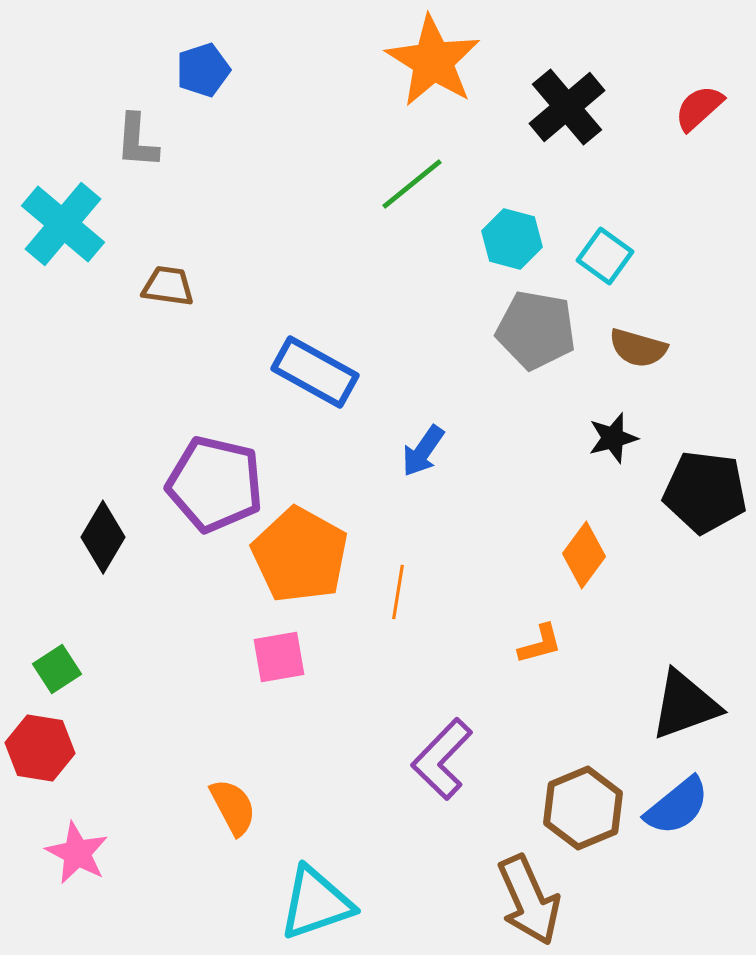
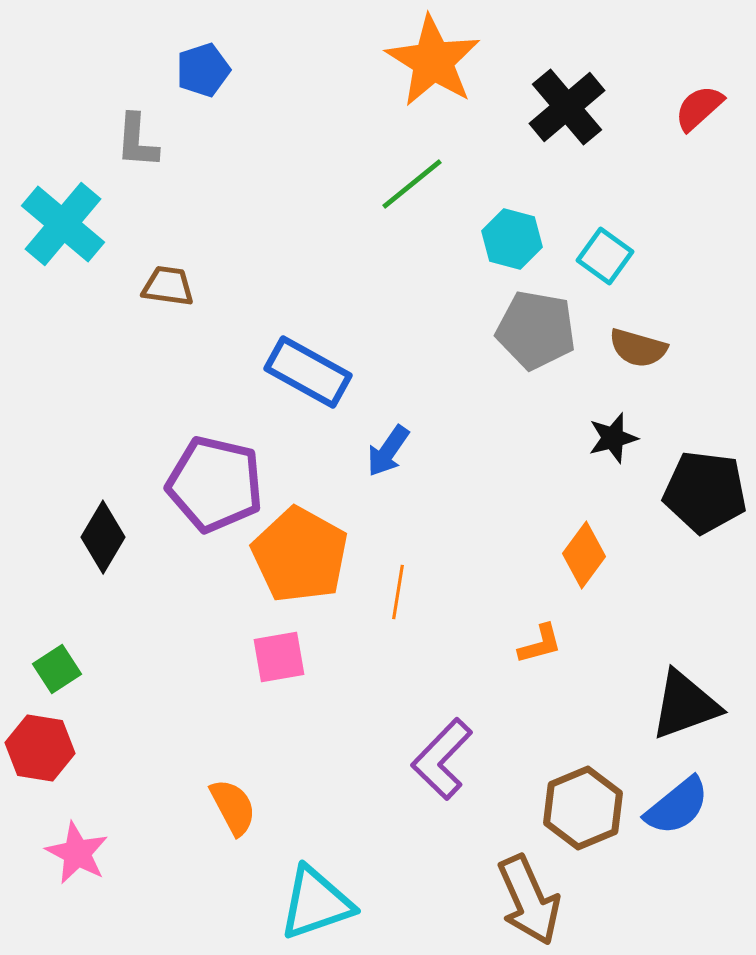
blue rectangle: moved 7 px left
blue arrow: moved 35 px left
